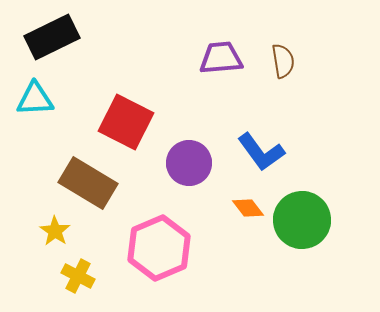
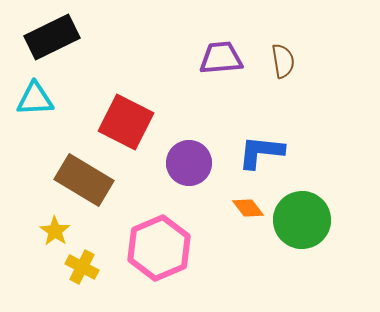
blue L-shape: rotated 132 degrees clockwise
brown rectangle: moved 4 px left, 3 px up
yellow cross: moved 4 px right, 9 px up
